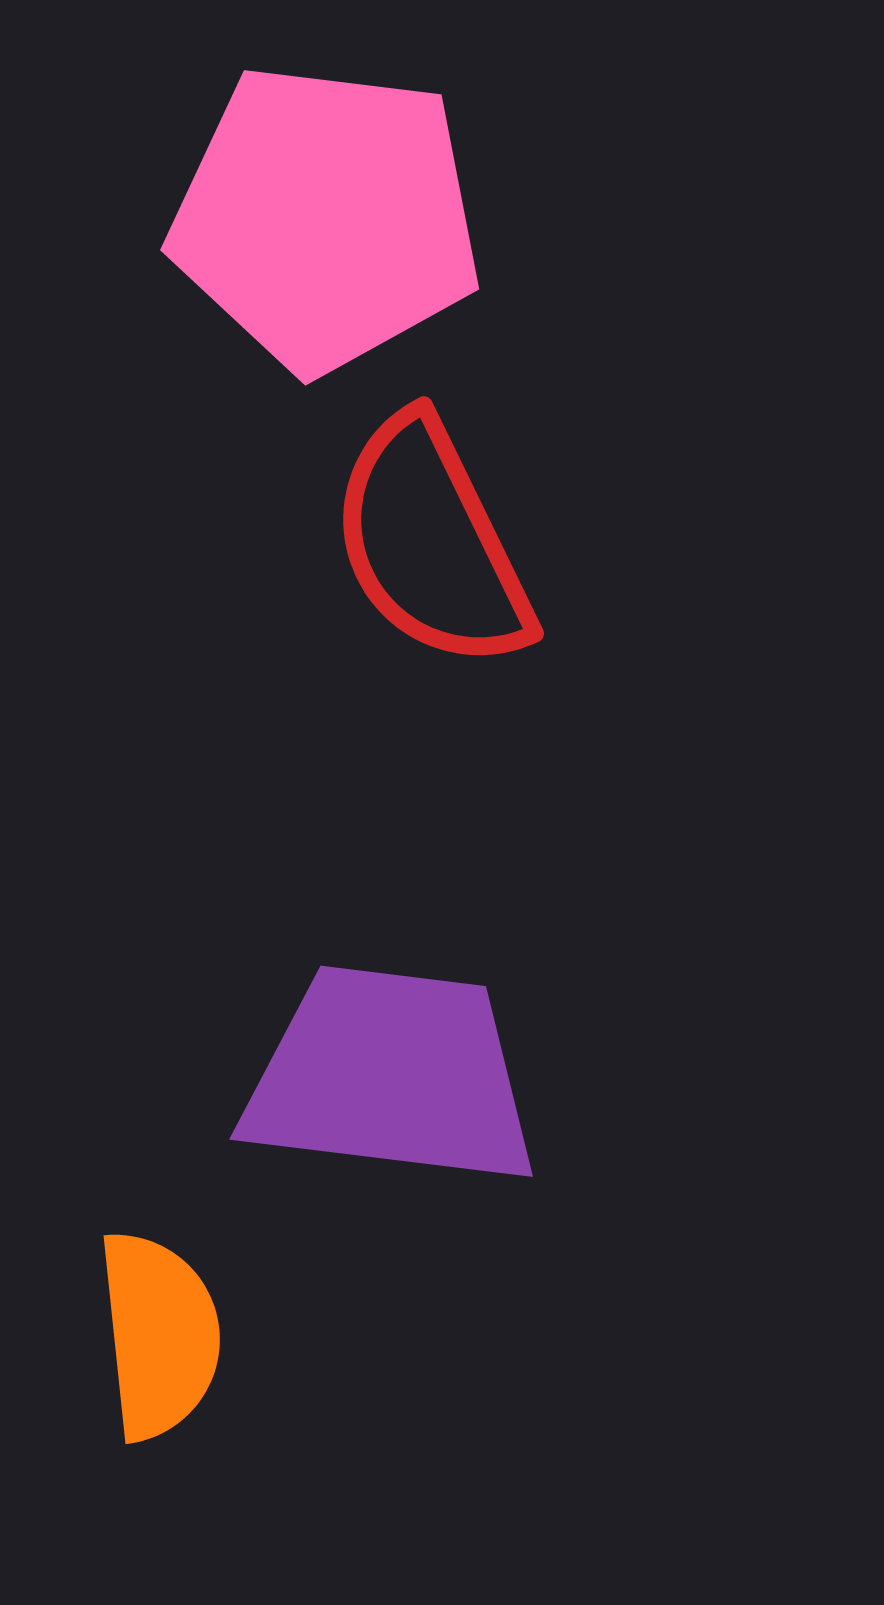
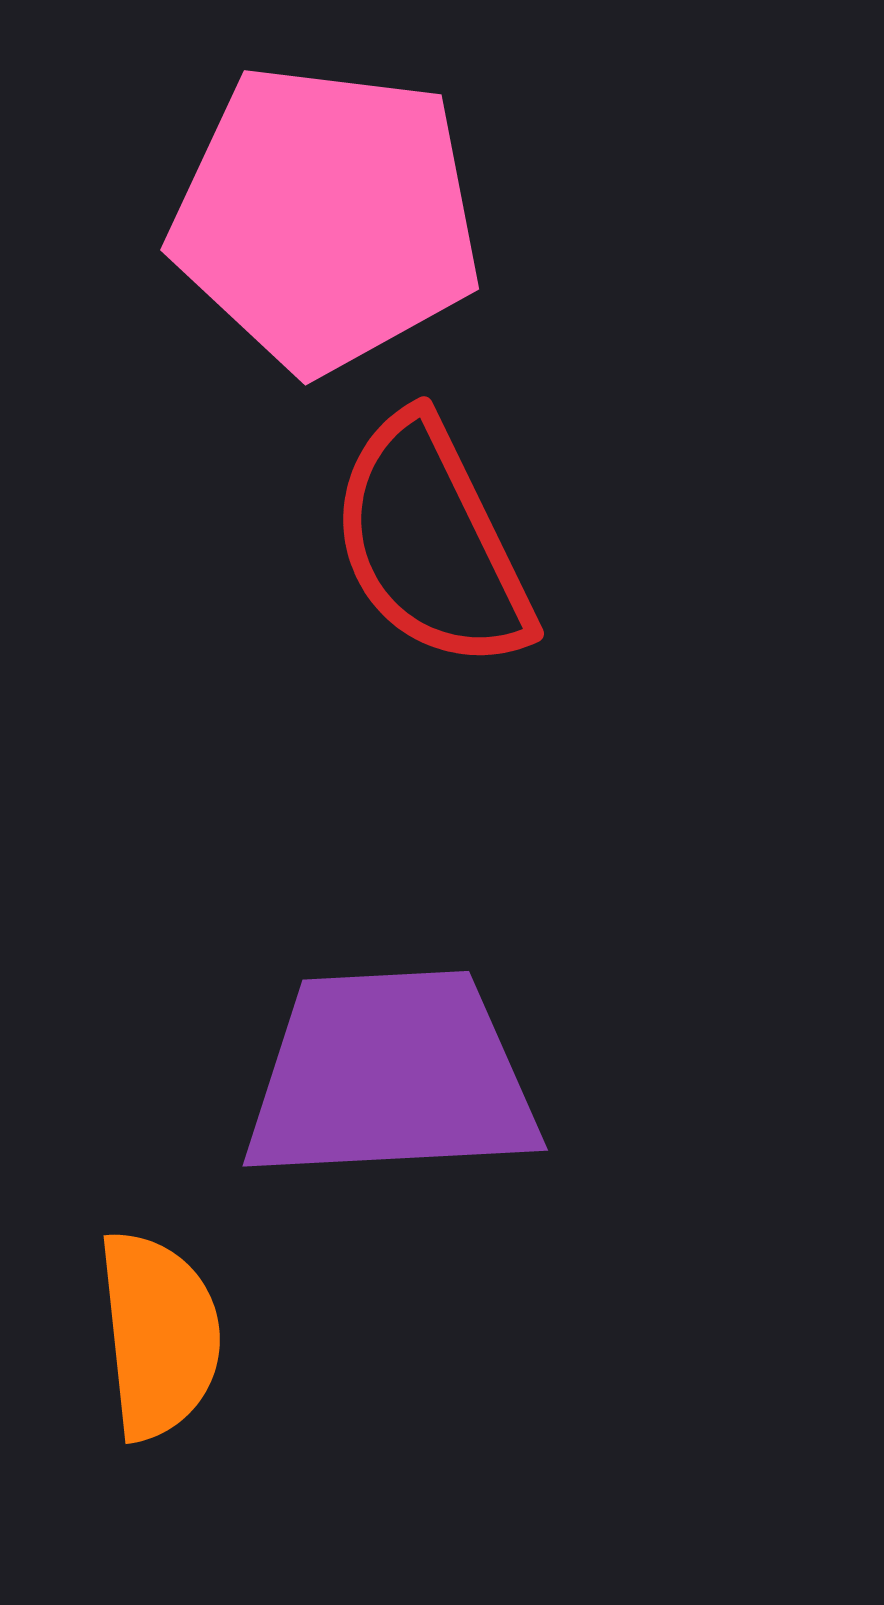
purple trapezoid: rotated 10 degrees counterclockwise
